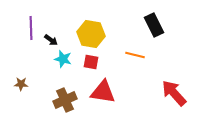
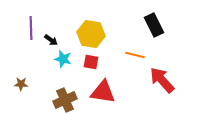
red arrow: moved 12 px left, 13 px up
